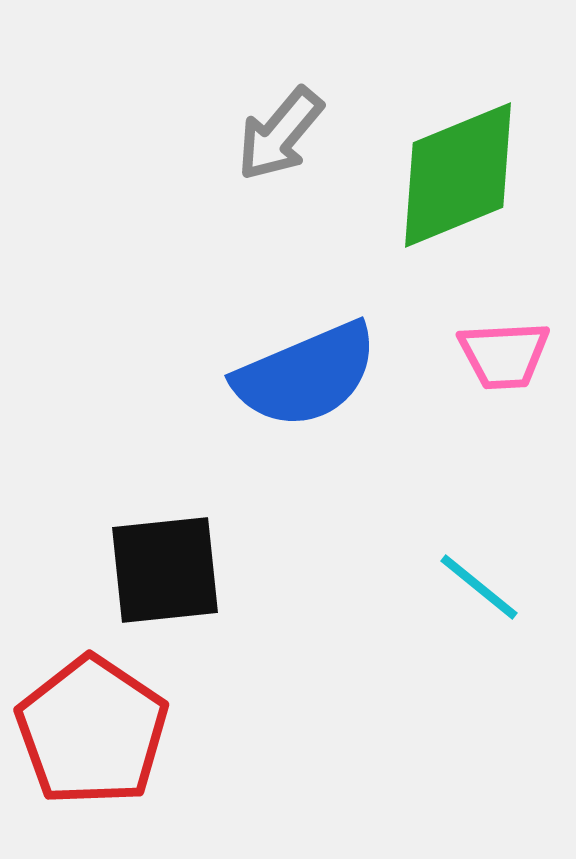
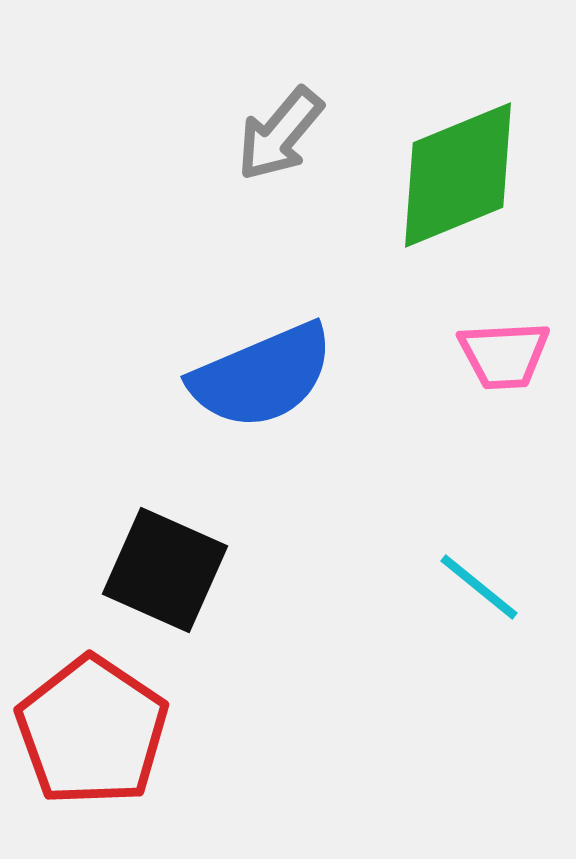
blue semicircle: moved 44 px left, 1 px down
black square: rotated 30 degrees clockwise
